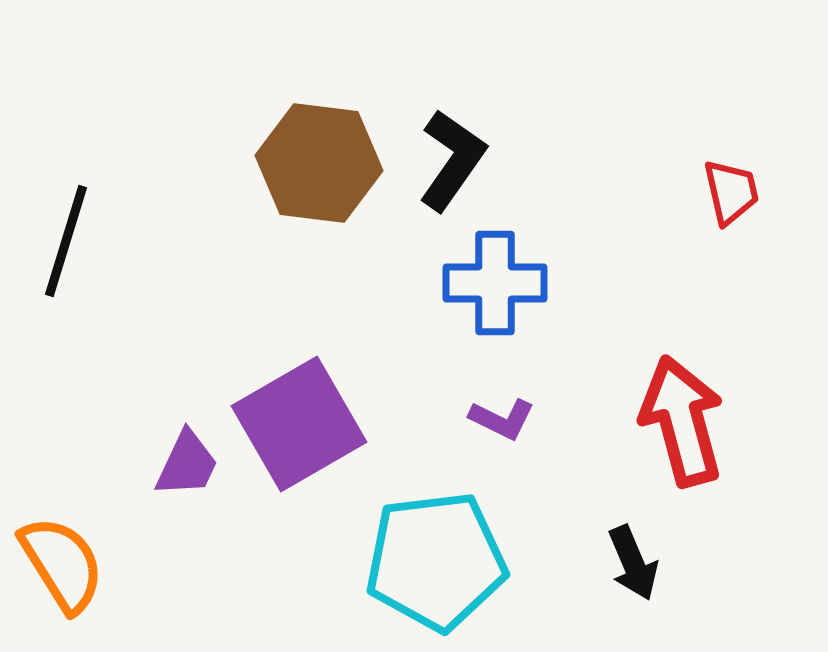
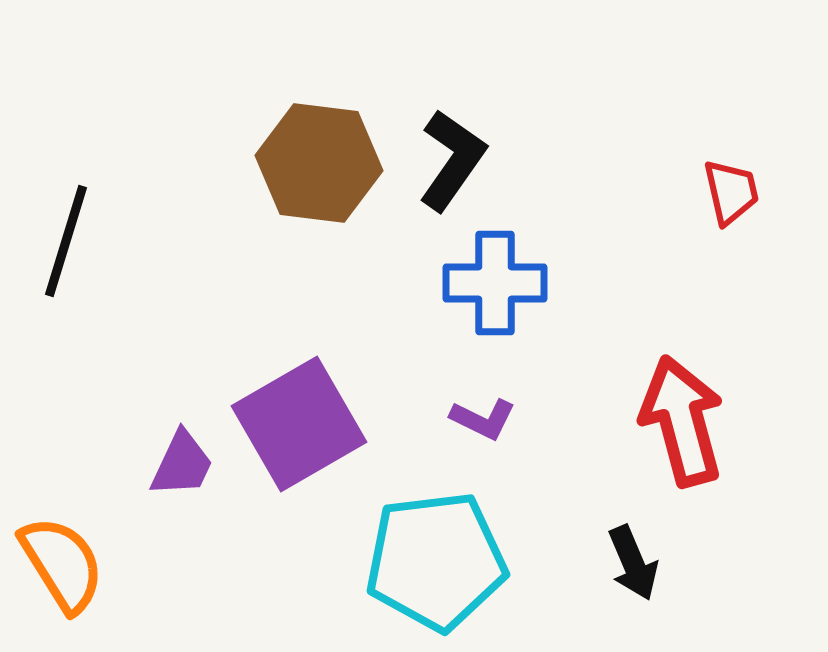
purple L-shape: moved 19 px left
purple trapezoid: moved 5 px left
